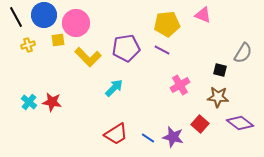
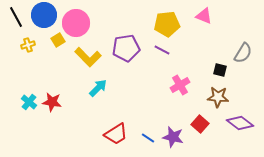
pink triangle: moved 1 px right, 1 px down
yellow square: rotated 24 degrees counterclockwise
cyan arrow: moved 16 px left
